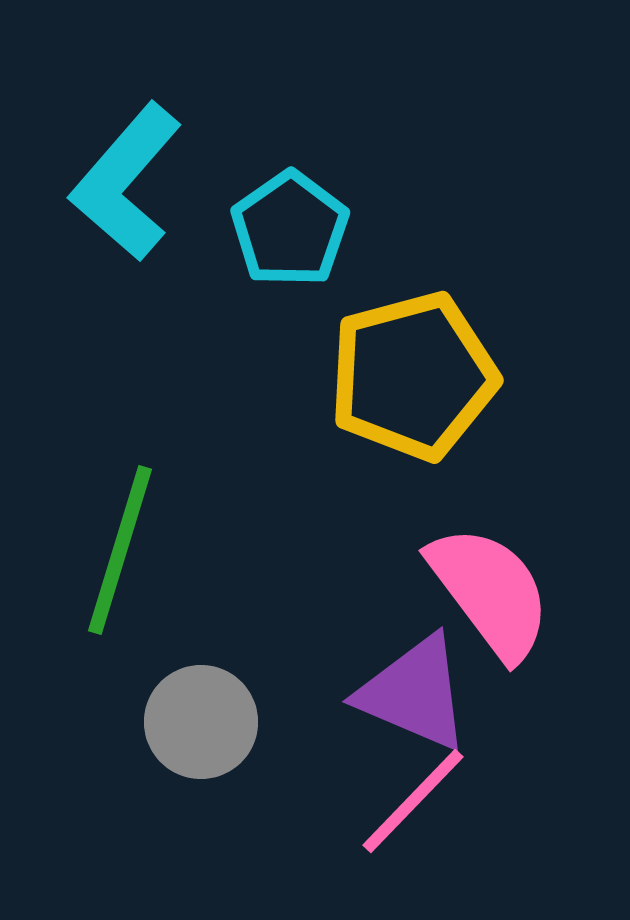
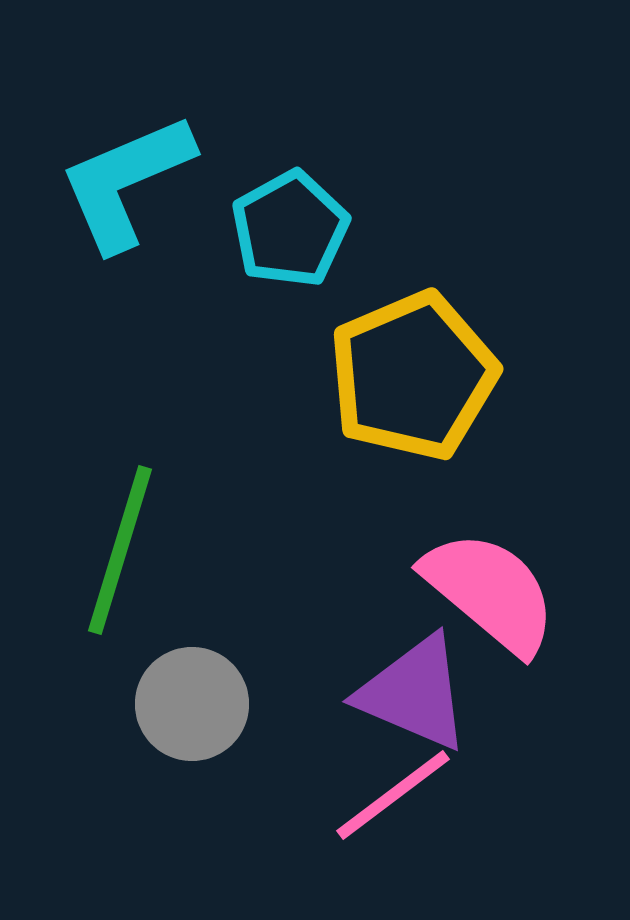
cyan L-shape: rotated 26 degrees clockwise
cyan pentagon: rotated 6 degrees clockwise
yellow pentagon: rotated 8 degrees counterclockwise
pink semicircle: rotated 13 degrees counterclockwise
gray circle: moved 9 px left, 18 px up
pink line: moved 20 px left, 6 px up; rotated 9 degrees clockwise
